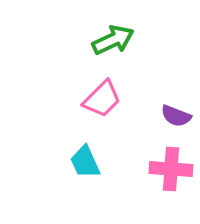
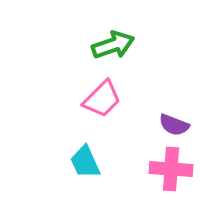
green arrow: moved 5 px down; rotated 6 degrees clockwise
purple semicircle: moved 2 px left, 9 px down
